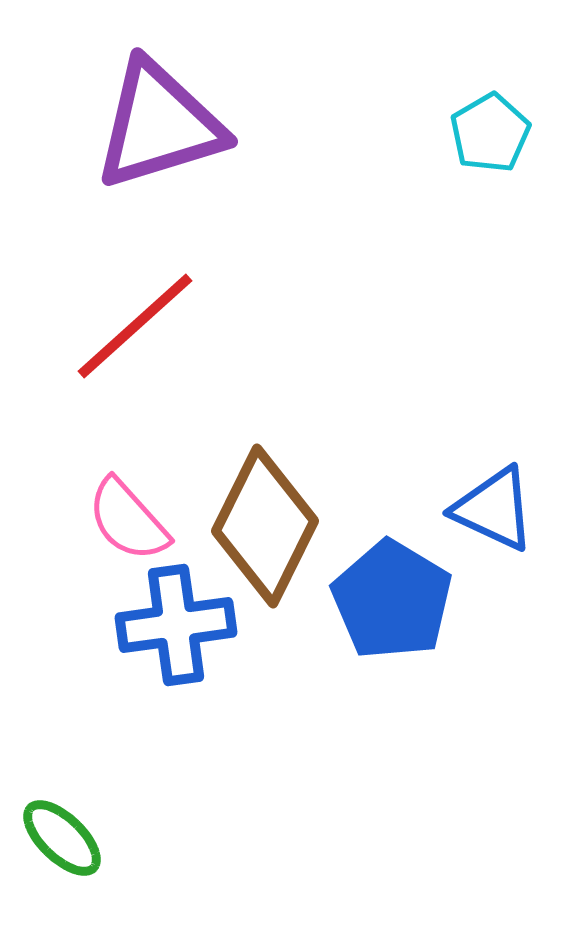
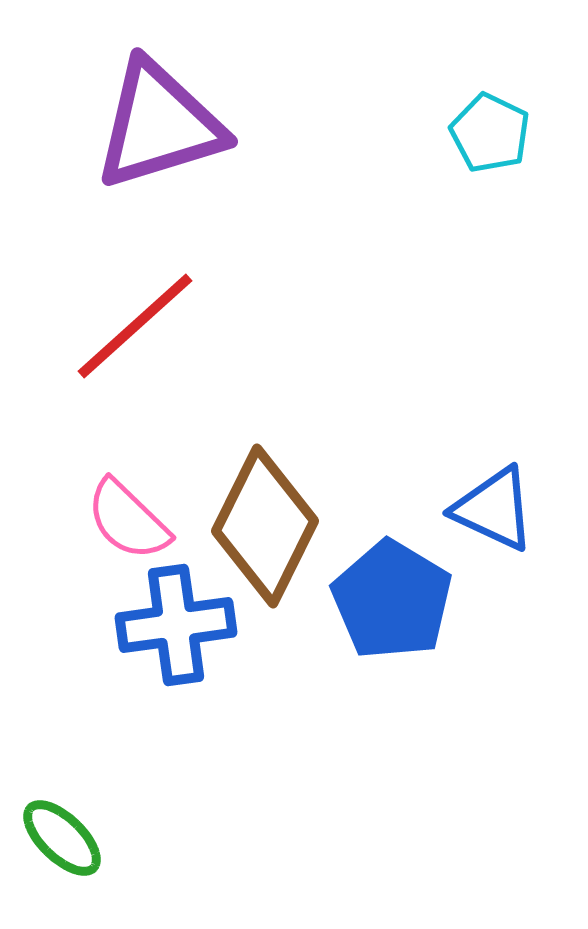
cyan pentagon: rotated 16 degrees counterclockwise
pink semicircle: rotated 4 degrees counterclockwise
